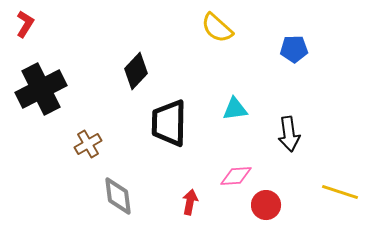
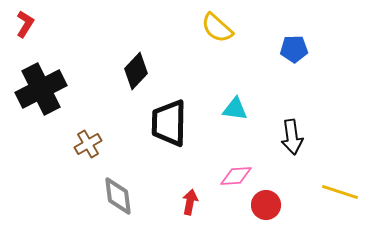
cyan triangle: rotated 16 degrees clockwise
black arrow: moved 3 px right, 3 px down
